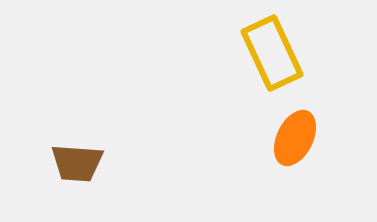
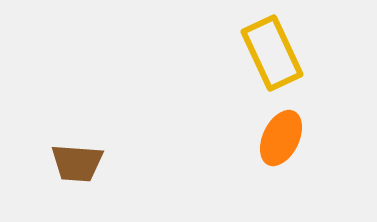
orange ellipse: moved 14 px left
